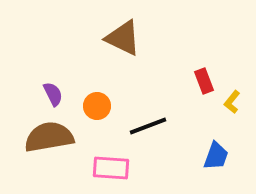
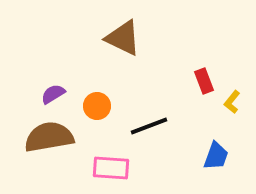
purple semicircle: rotated 95 degrees counterclockwise
black line: moved 1 px right
